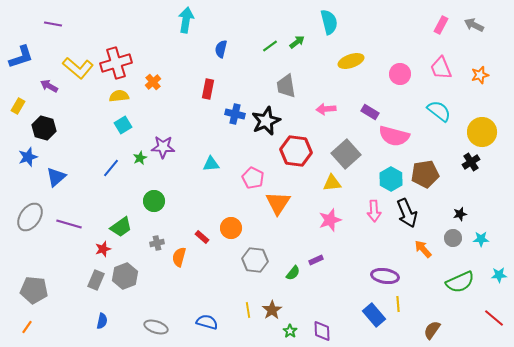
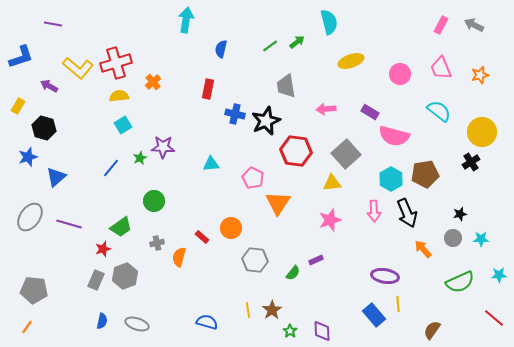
gray ellipse at (156, 327): moved 19 px left, 3 px up
